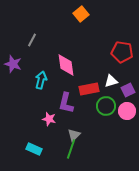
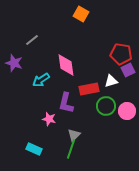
orange square: rotated 21 degrees counterclockwise
gray line: rotated 24 degrees clockwise
red pentagon: moved 1 px left, 2 px down
purple star: moved 1 px right, 1 px up
cyan arrow: rotated 138 degrees counterclockwise
purple square: moved 20 px up
